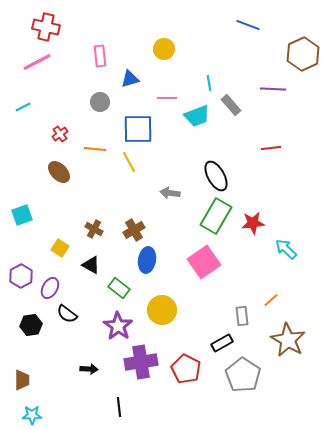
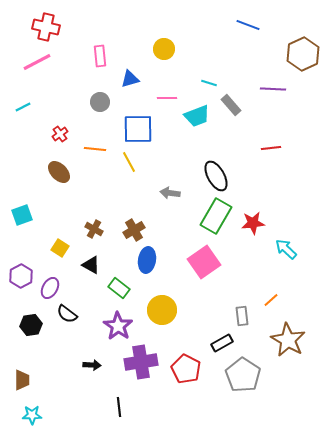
cyan line at (209, 83): rotated 63 degrees counterclockwise
black arrow at (89, 369): moved 3 px right, 4 px up
